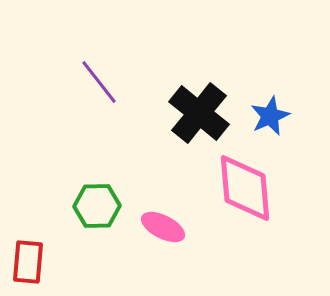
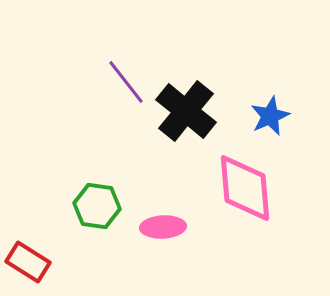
purple line: moved 27 px right
black cross: moved 13 px left, 2 px up
green hexagon: rotated 9 degrees clockwise
pink ellipse: rotated 30 degrees counterclockwise
red rectangle: rotated 63 degrees counterclockwise
